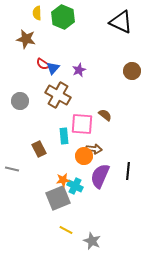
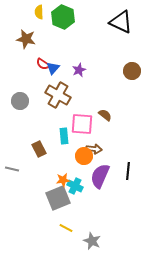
yellow semicircle: moved 2 px right, 1 px up
yellow line: moved 2 px up
